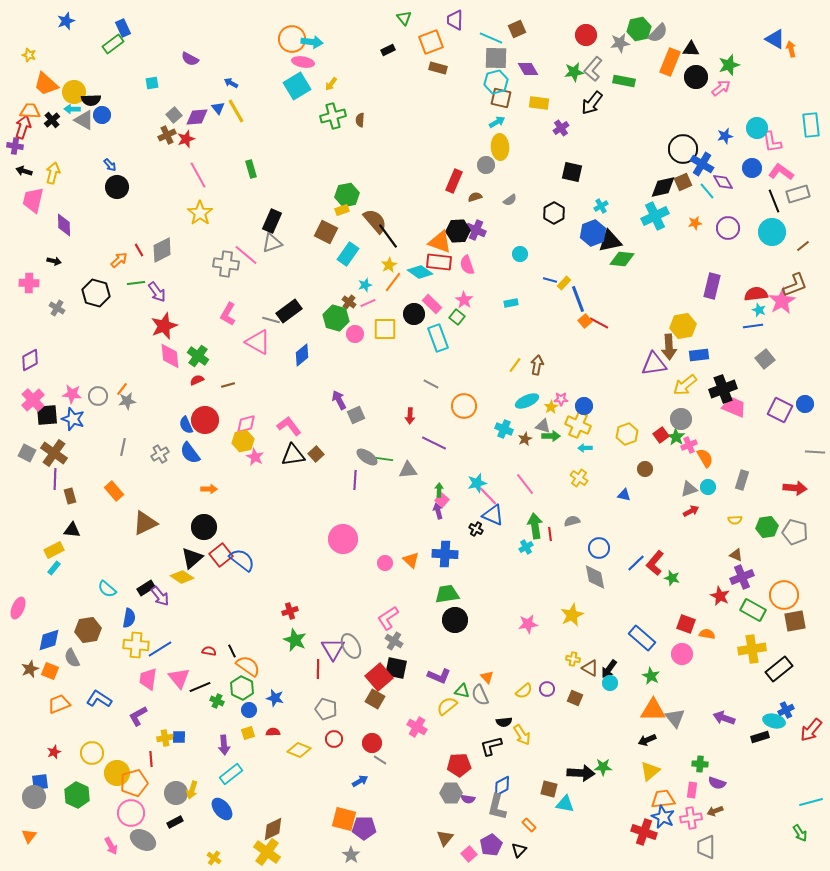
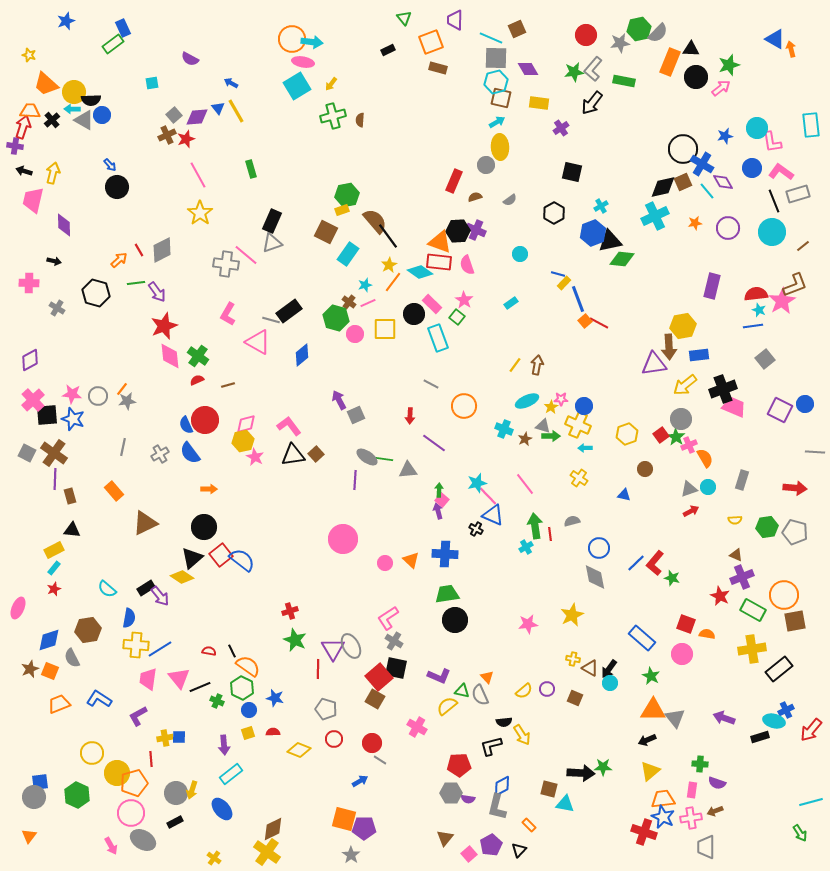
blue line at (550, 280): moved 8 px right, 6 px up
cyan rectangle at (511, 303): rotated 24 degrees counterclockwise
purple line at (434, 443): rotated 10 degrees clockwise
red star at (54, 752): moved 163 px up
